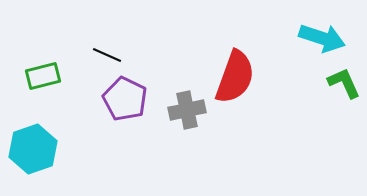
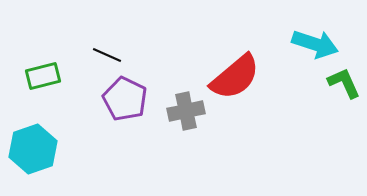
cyan arrow: moved 7 px left, 6 px down
red semicircle: rotated 30 degrees clockwise
gray cross: moved 1 px left, 1 px down
